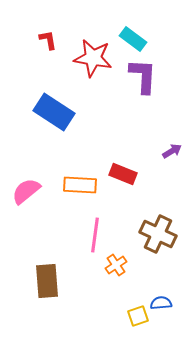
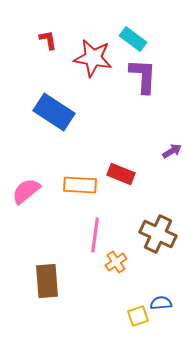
red rectangle: moved 2 px left
orange cross: moved 3 px up
